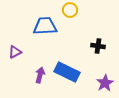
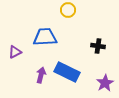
yellow circle: moved 2 px left
blue trapezoid: moved 11 px down
purple arrow: moved 1 px right
